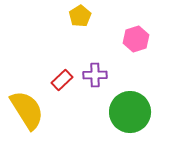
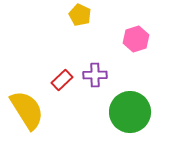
yellow pentagon: moved 1 px up; rotated 15 degrees counterclockwise
